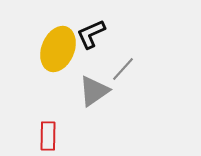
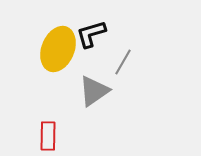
black L-shape: rotated 8 degrees clockwise
gray line: moved 7 px up; rotated 12 degrees counterclockwise
